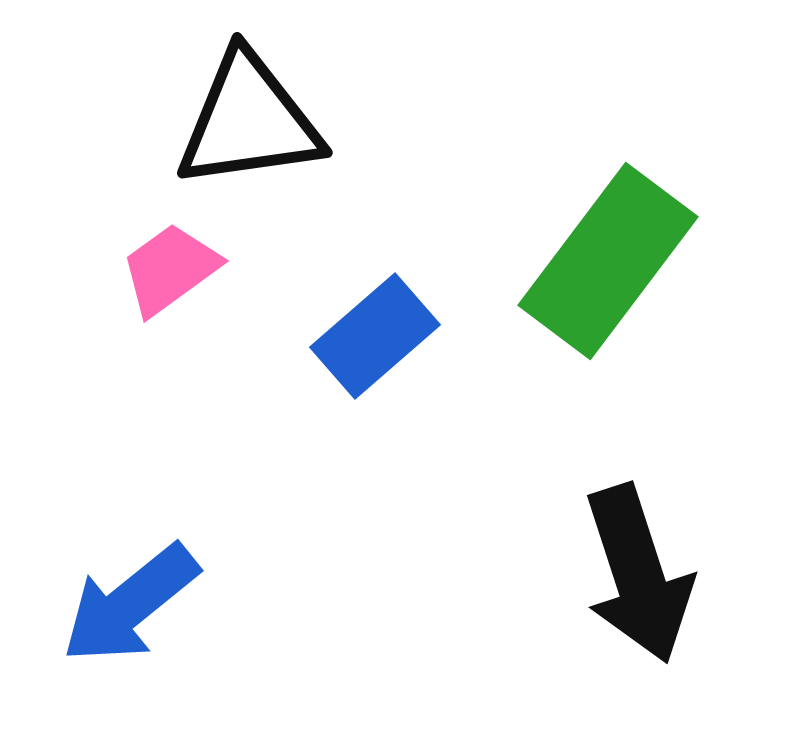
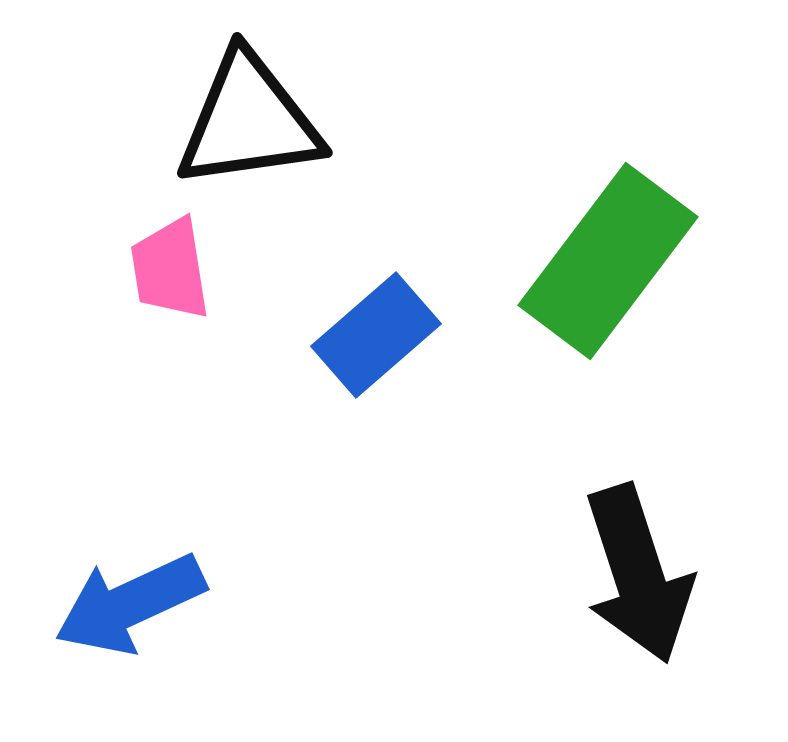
pink trapezoid: rotated 63 degrees counterclockwise
blue rectangle: moved 1 px right, 1 px up
blue arrow: rotated 14 degrees clockwise
